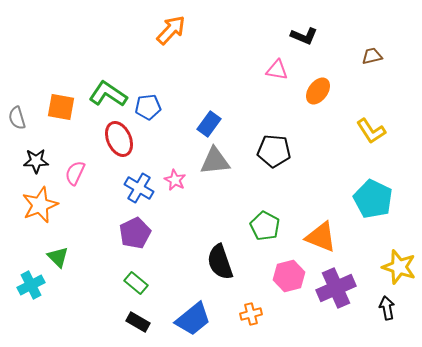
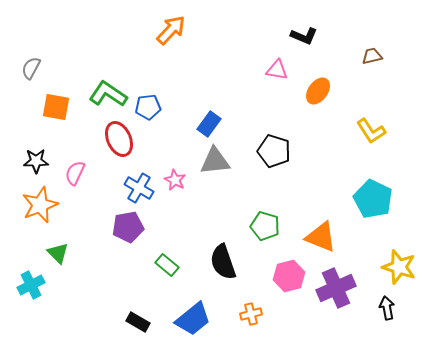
orange square: moved 5 px left
gray semicircle: moved 14 px right, 50 px up; rotated 45 degrees clockwise
black pentagon: rotated 12 degrees clockwise
green pentagon: rotated 12 degrees counterclockwise
purple pentagon: moved 7 px left, 6 px up; rotated 16 degrees clockwise
green triangle: moved 4 px up
black semicircle: moved 3 px right
green rectangle: moved 31 px right, 18 px up
